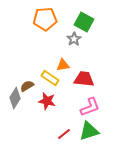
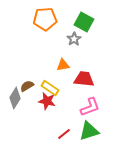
yellow rectangle: moved 10 px down
